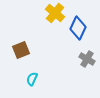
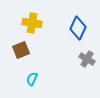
yellow cross: moved 23 px left, 10 px down; rotated 30 degrees counterclockwise
